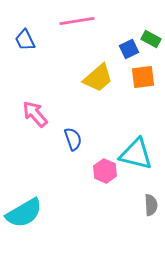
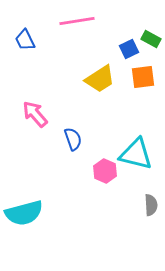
yellow trapezoid: moved 2 px right, 1 px down; rotated 8 degrees clockwise
cyan semicircle: rotated 15 degrees clockwise
